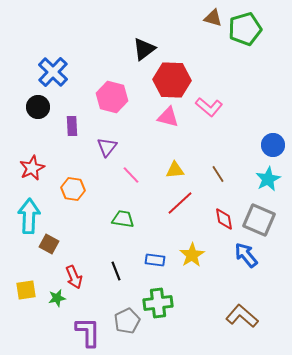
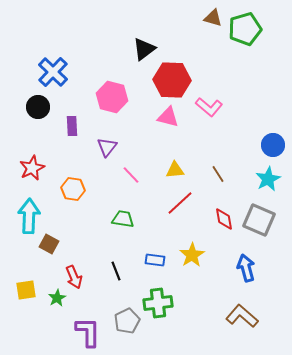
blue arrow: moved 13 px down; rotated 24 degrees clockwise
green star: rotated 18 degrees counterclockwise
